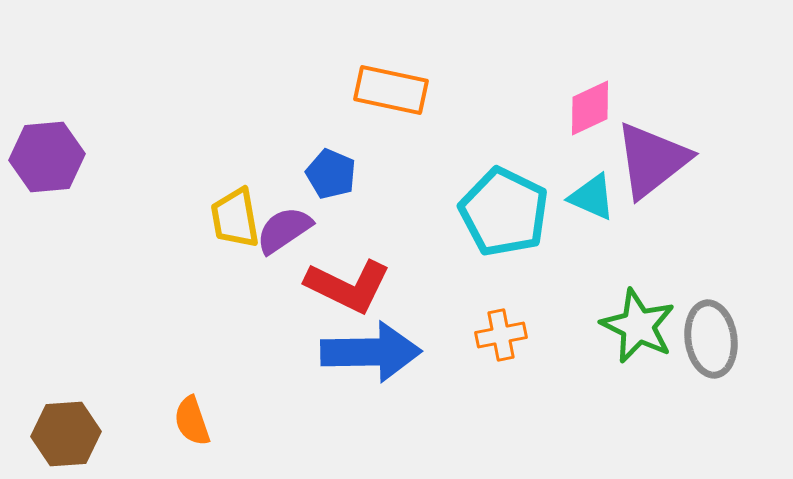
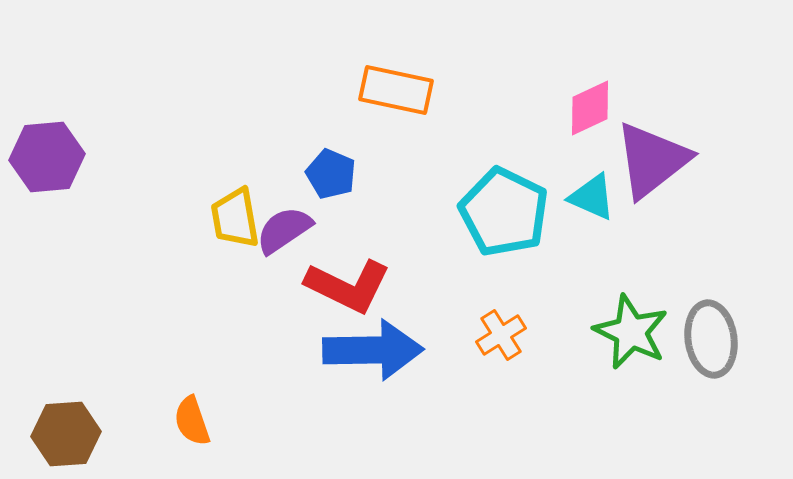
orange rectangle: moved 5 px right
green star: moved 7 px left, 6 px down
orange cross: rotated 21 degrees counterclockwise
blue arrow: moved 2 px right, 2 px up
